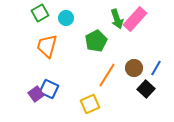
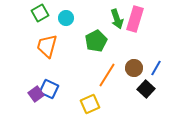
pink rectangle: rotated 25 degrees counterclockwise
